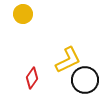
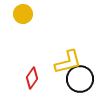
yellow L-shape: moved 2 px down; rotated 12 degrees clockwise
black circle: moved 5 px left, 1 px up
